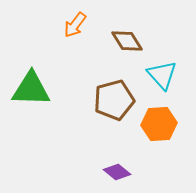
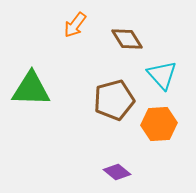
brown diamond: moved 2 px up
